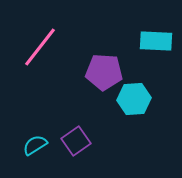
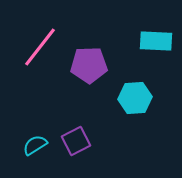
purple pentagon: moved 15 px left, 7 px up; rotated 6 degrees counterclockwise
cyan hexagon: moved 1 px right, 1 px up
purple square: rotated 8 degrees clockwise
